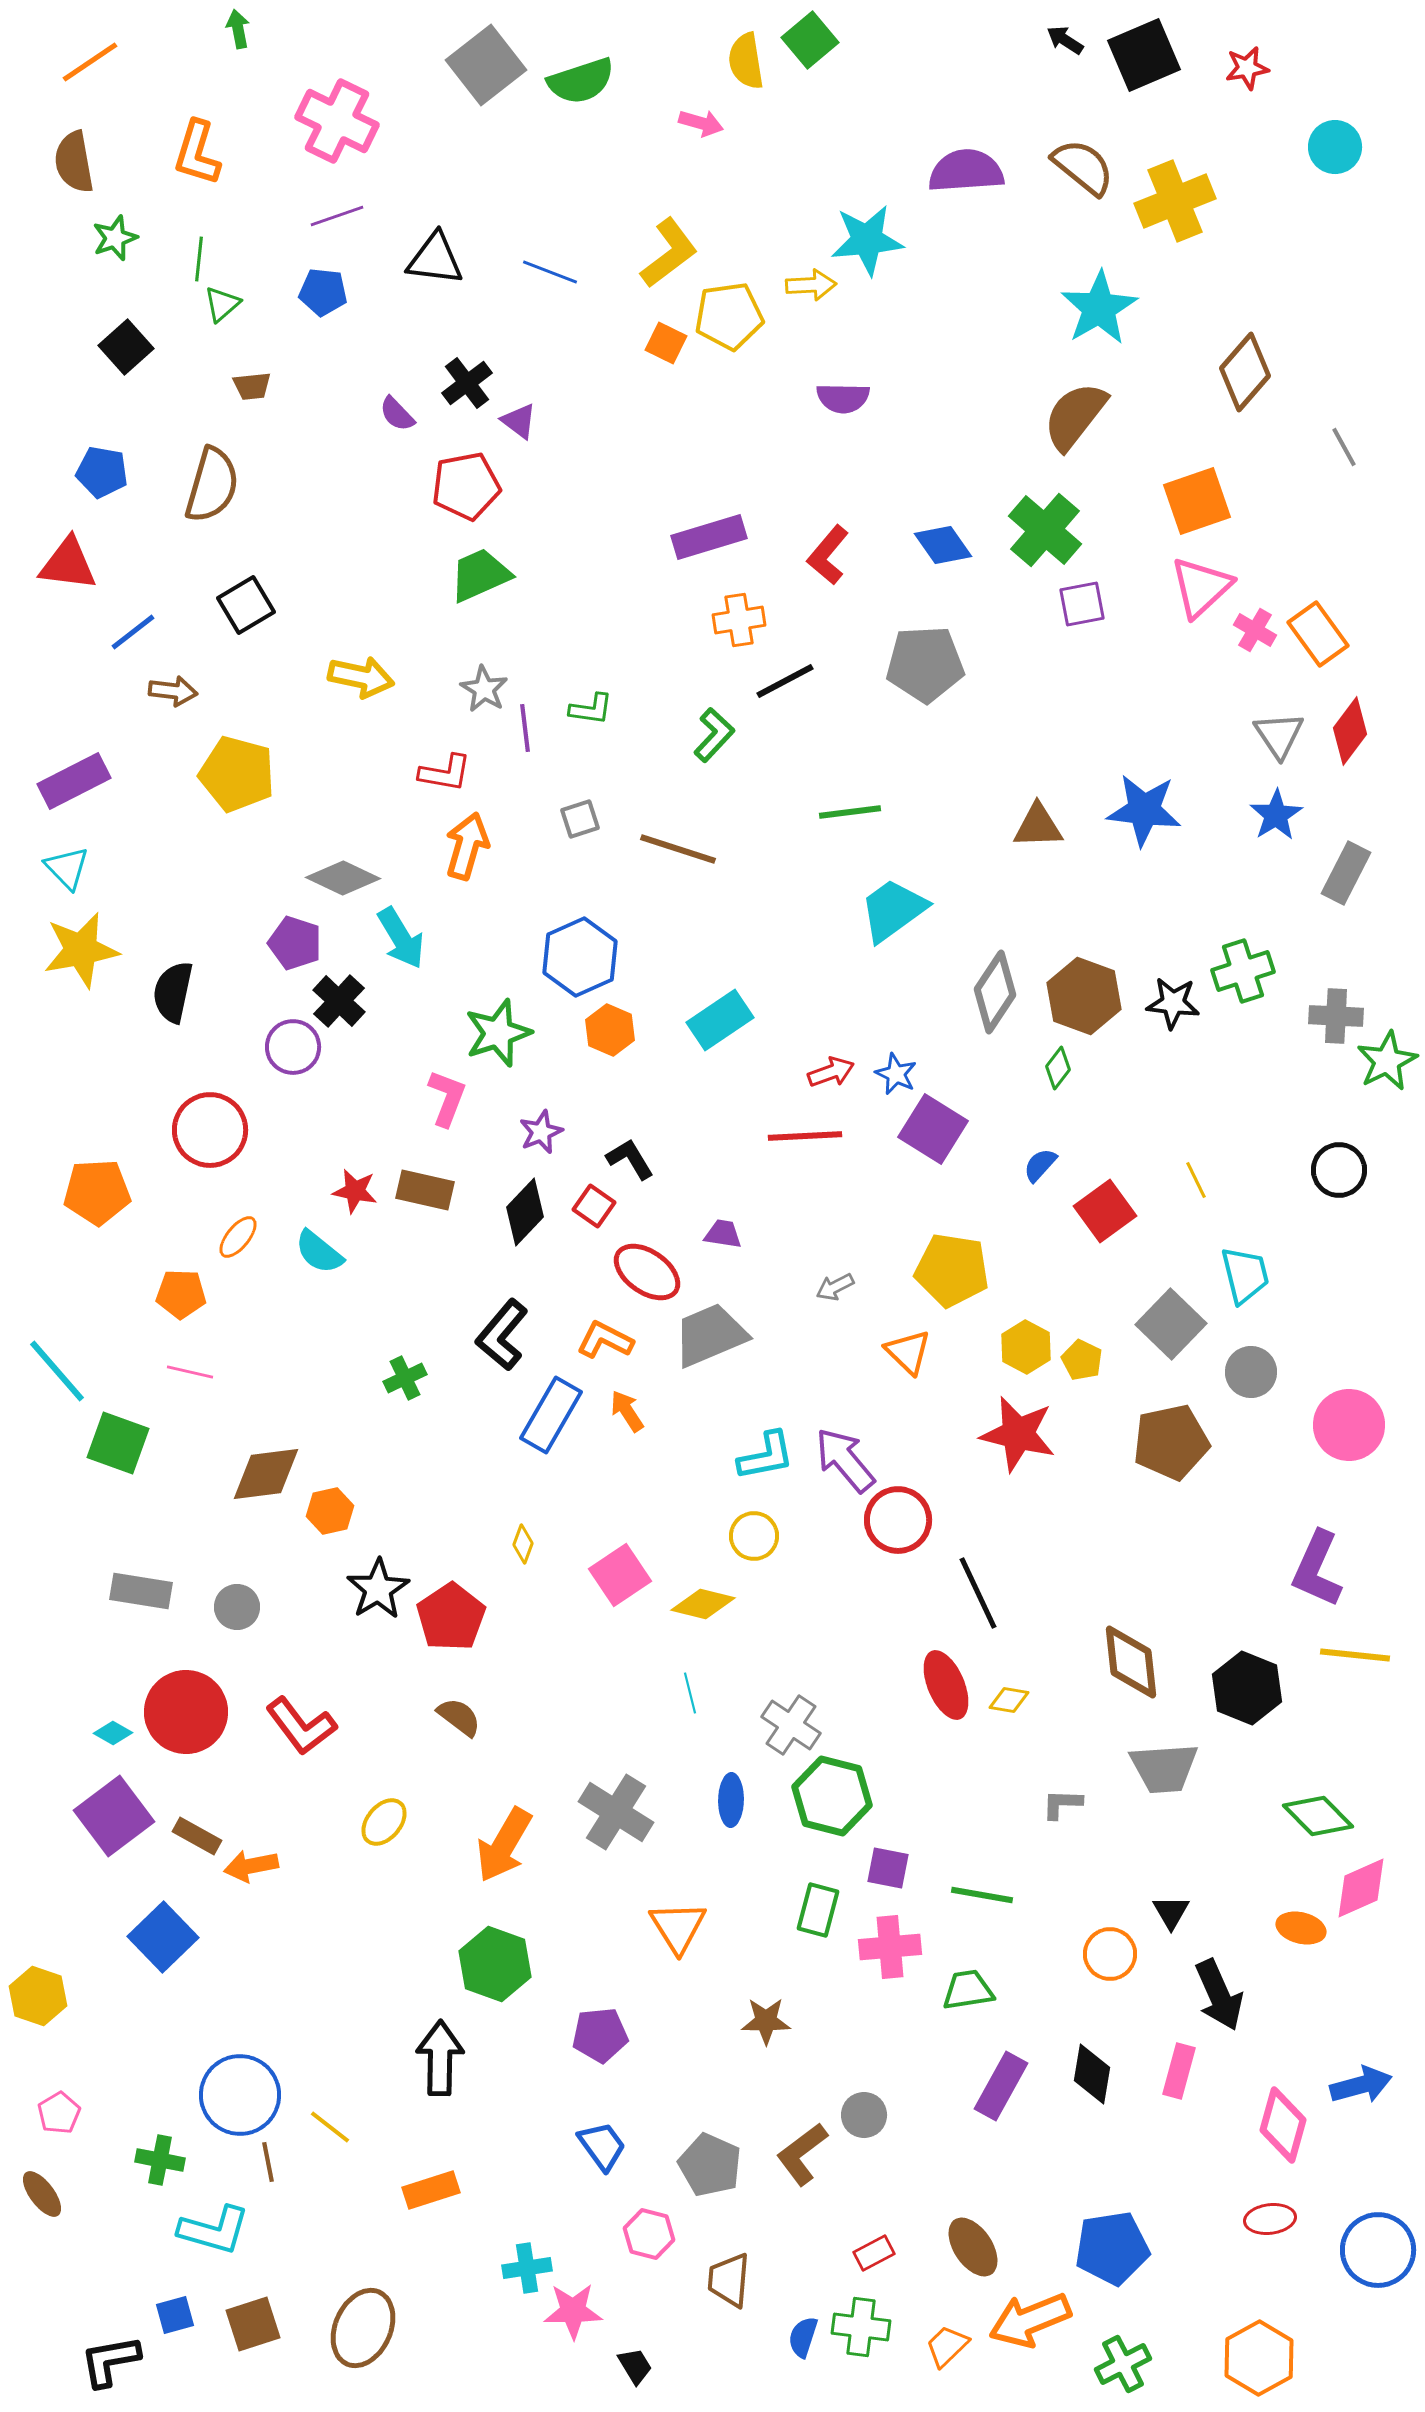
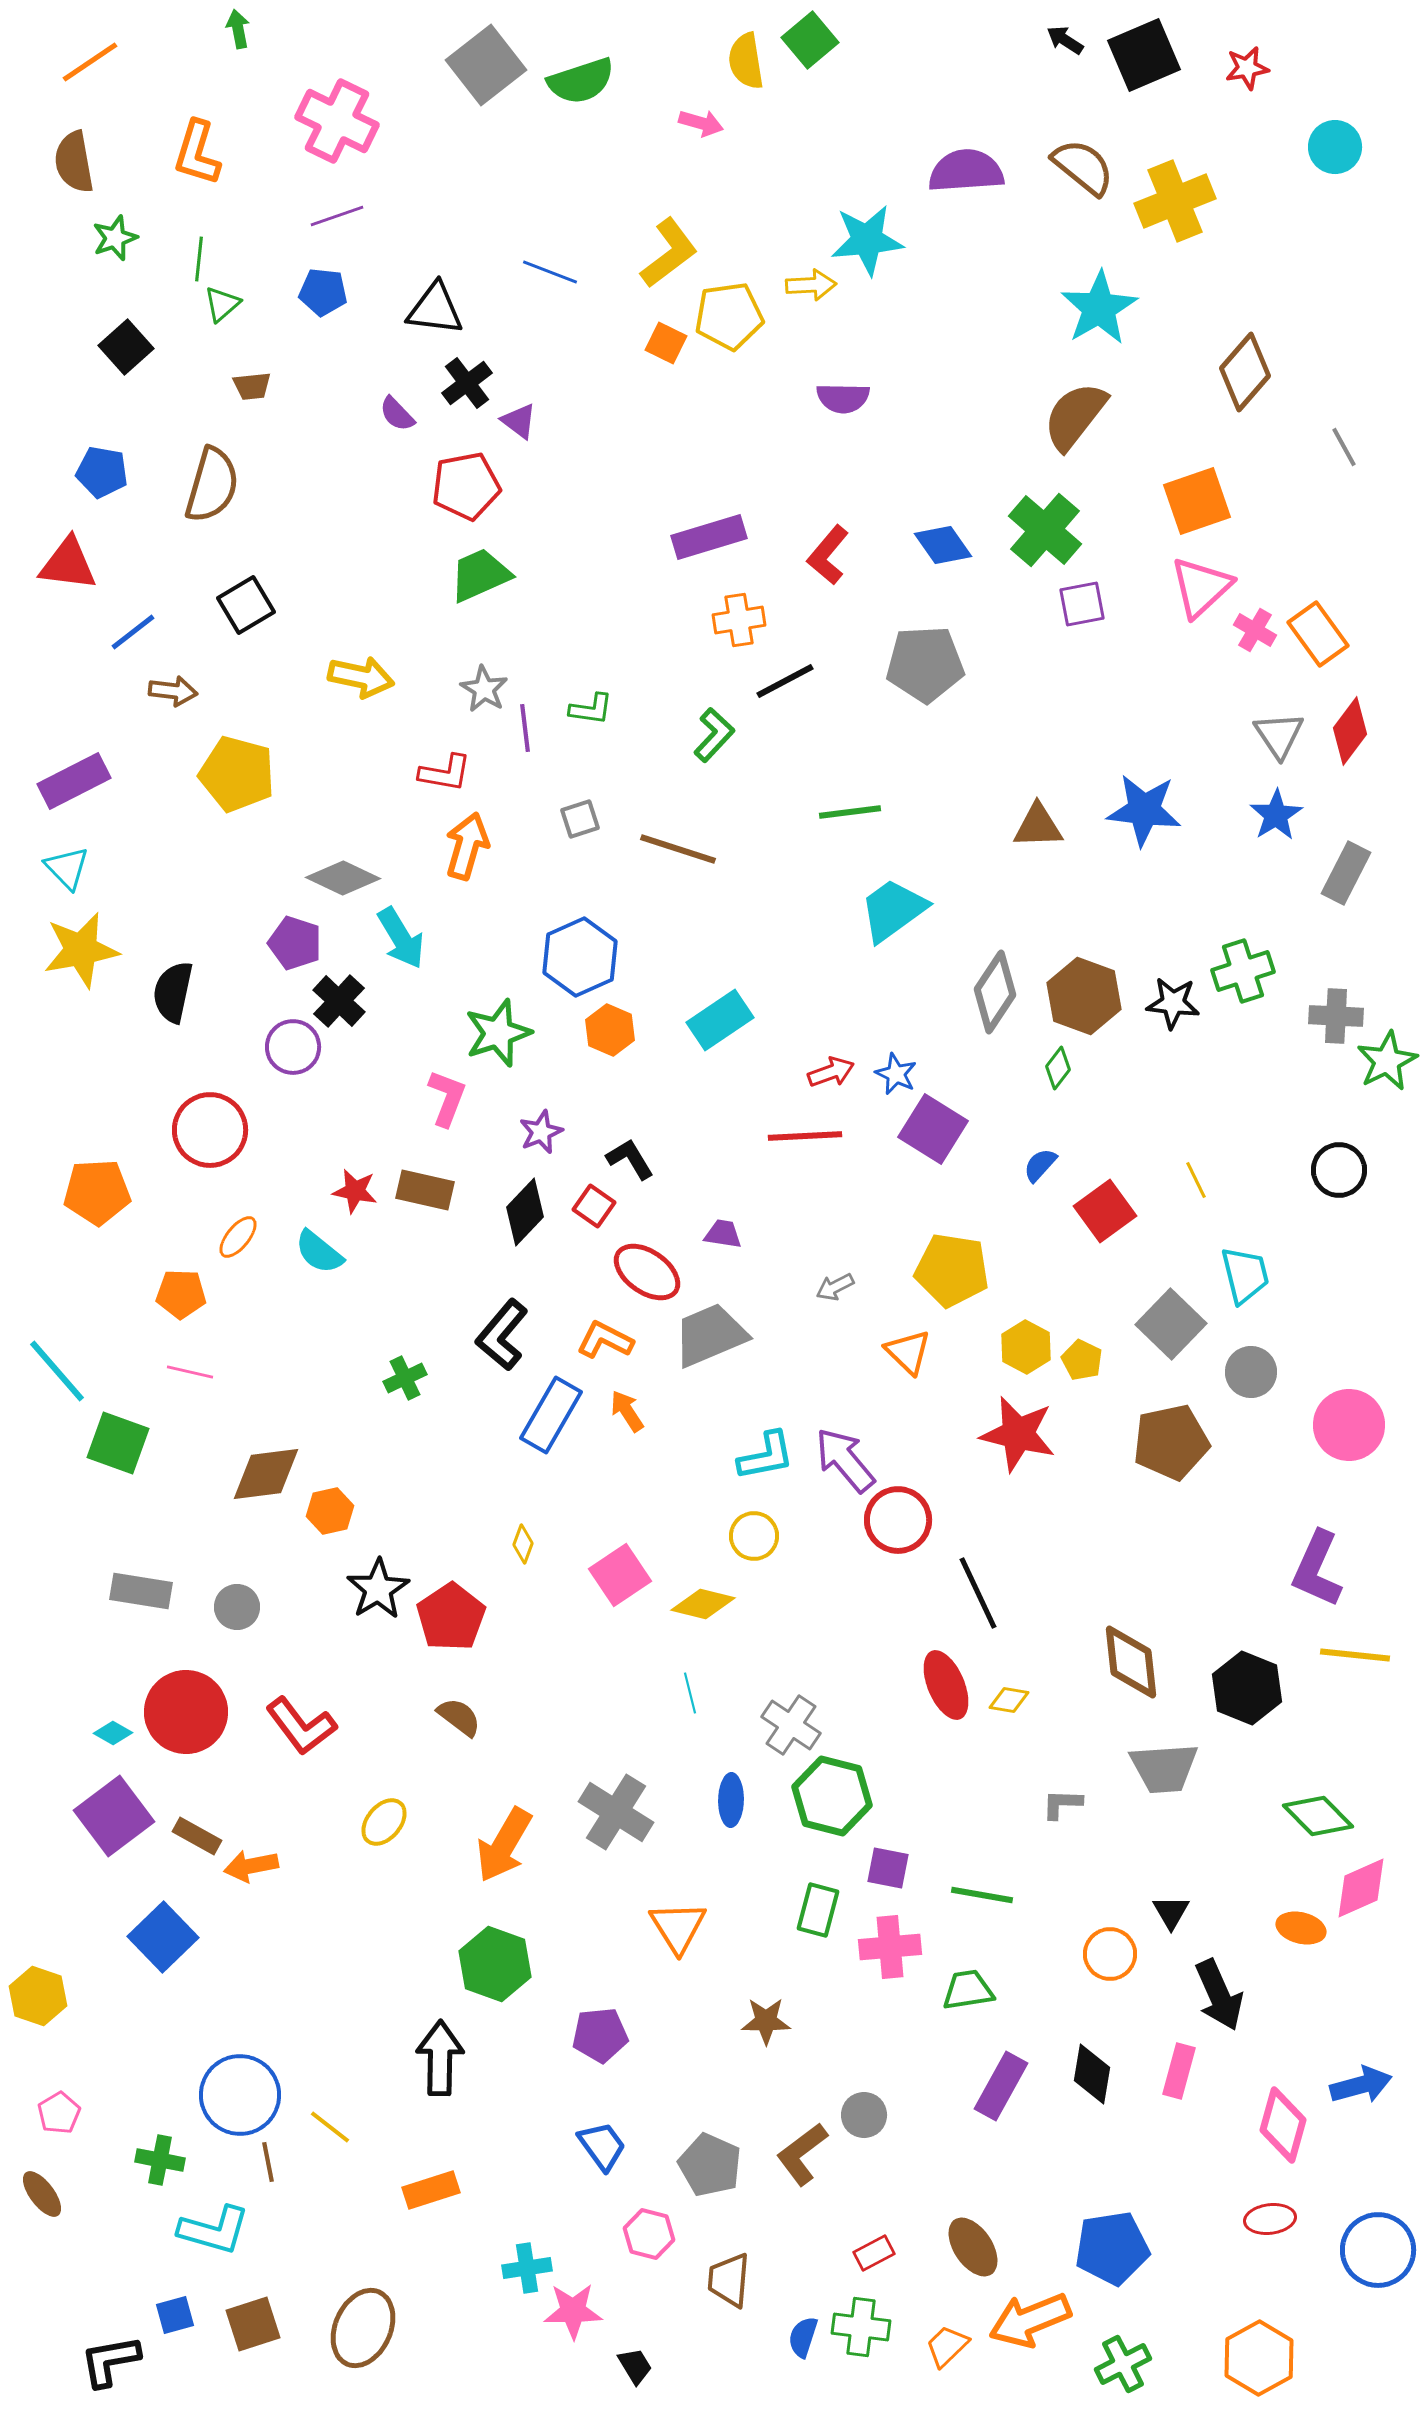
black triangle at (435, 259): moved 50 px down
